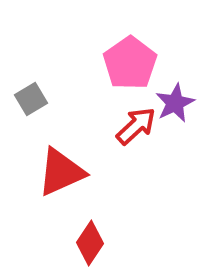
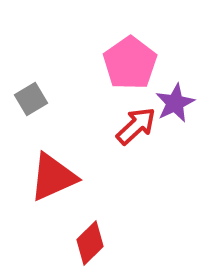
red triangle: moved 8 px left, 5 px down
red diamond: rotated 12 degrees clockwise
